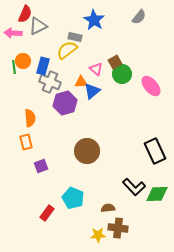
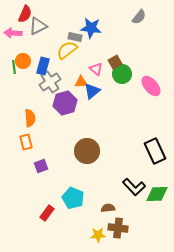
blue star: moved 3 px left, 8 px down; rotated 25 degrees counterclockwise
gray cross: rotated 35 degrees clockwise
